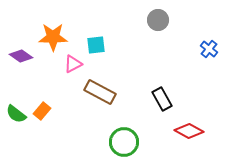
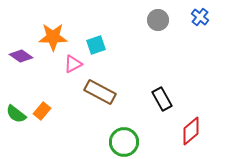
cyan square: rotated 12 degrees counterclockwise
blue cross: moved 9 px left, 32 px up
red diamond: moved 2 px right; rotated 68 degrees counterclockwise
